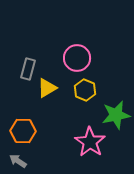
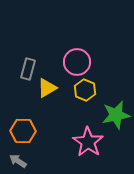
pink circle: moved 4 px down
pink star: moved 2 px left
